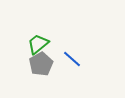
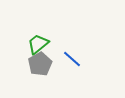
gray pentagon: moved 1 px left
